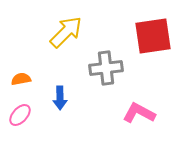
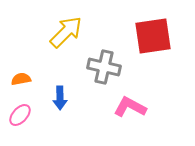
gray cross: moved 2 px left, 1 px up; rotated 20 degrees clockwise
pink L-shape: moved 9 px left, 6 px up
